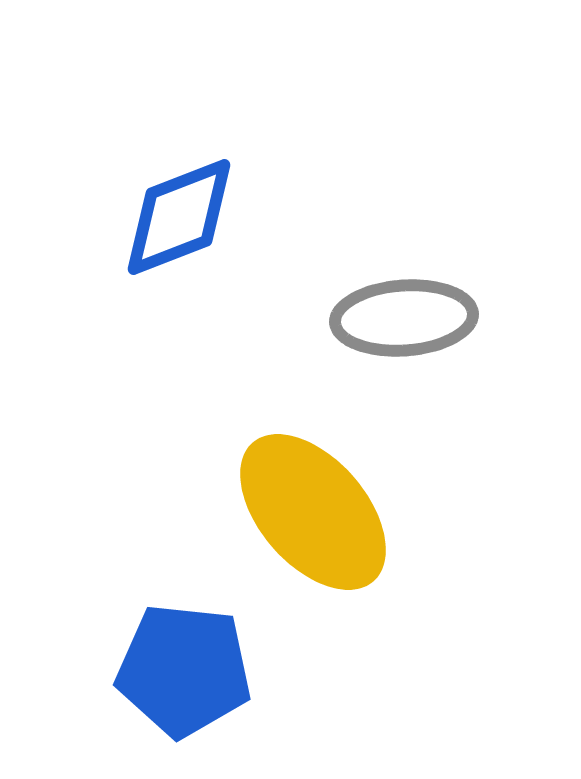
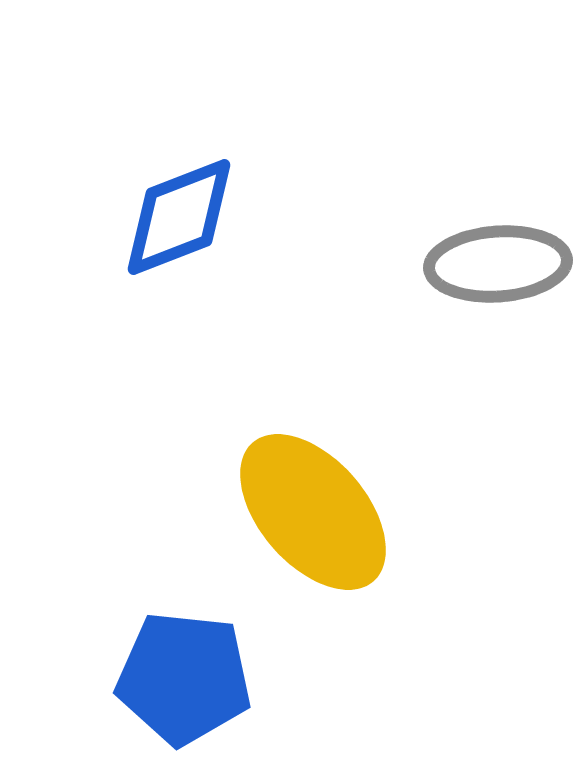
gray ellipse: moved 94 px right, 54 px up
blue pentagon: moved 8 px down
